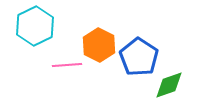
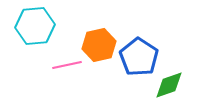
cyan hexagon: rotated 21 degrees clockwise
orange hexagon: rotated 20 degrees clockwise
pink line: rotated 8 degrees counterclockwise
